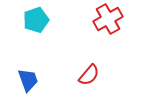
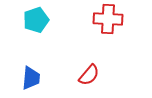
red cross: rotated 32 degrees clockwise
blue trapezoid: moved 3 px right, 2 px up; rotated 25 degrees clockwise
